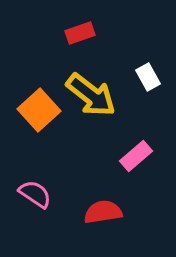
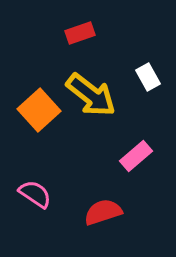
red semicircle: rotated 9 degrees counterclockwise
